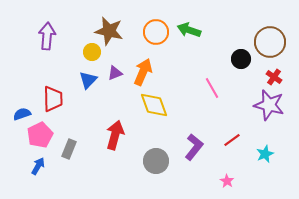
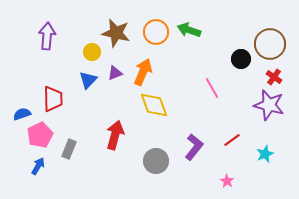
brown star: moved 7 px right, 2 px down
brown circle: moved 2 px down
